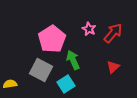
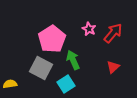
gray square: moved 2 px up
